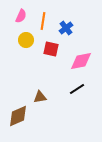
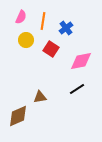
pink semicircle: moved 1 px down
red square: rotated 21 degrees clockwise
